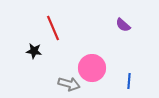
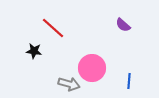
red line: rotated 25 degrees counterclockwise
